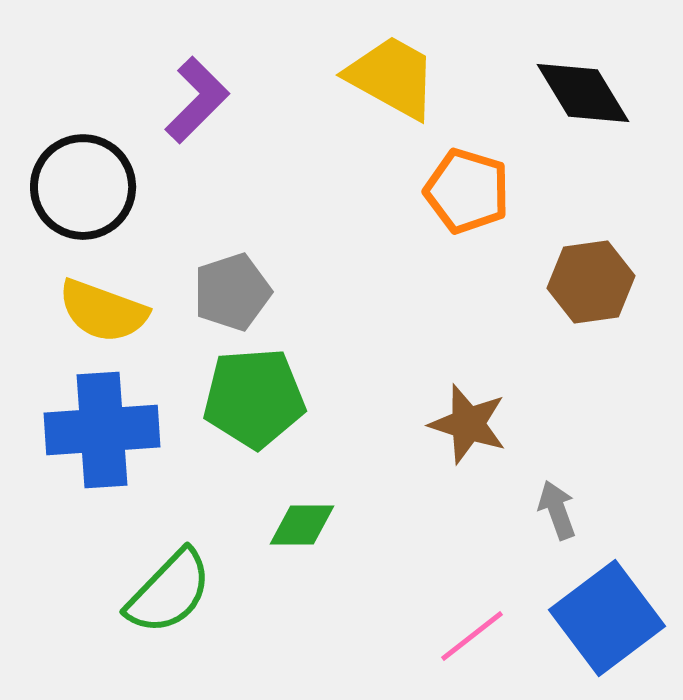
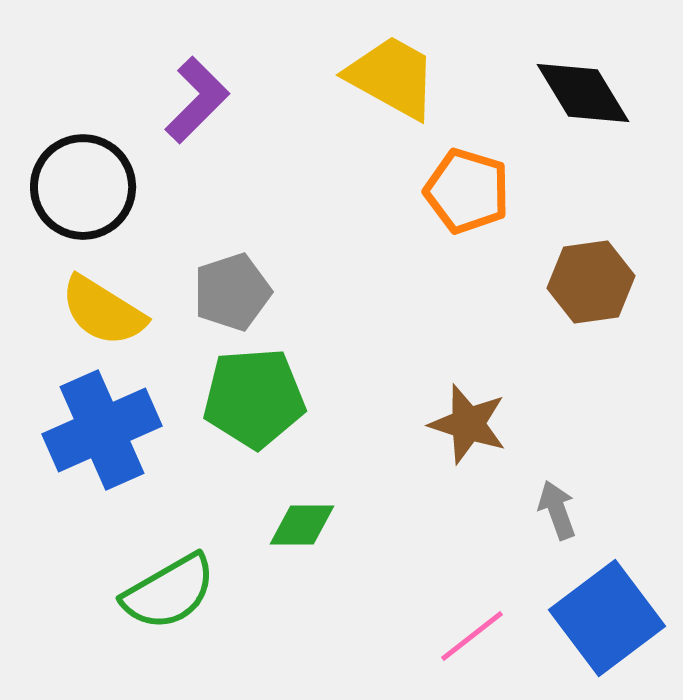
yellow semicircle: rotated 12 degrees clockwise
blue cross: rotated 20 degrees counterclockwise
green semicircle: rotated 16 degrees clockwise
